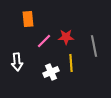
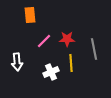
orange rectangle: moved 2 px right, 4 px up
red star: moved 1 px right, 2 px down
gray line: moved 3 px down
